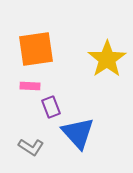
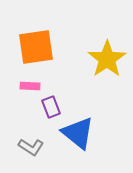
orange square: moved 2 px up
blue triangle: rotated 9 degrees counterclockwise
